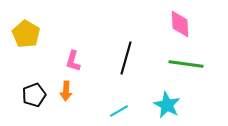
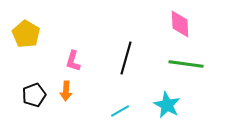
cyan line: moved 1 px right
